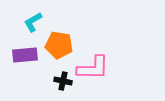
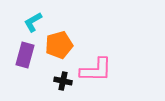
orange pentagon: rotated 24 degrees counterclockwise
purple rectangle: rotated 70 degrees counterclockwise
pink L-shape: moved 3 px right, 2 px down
